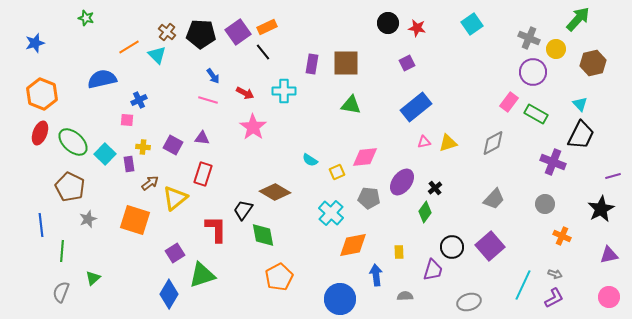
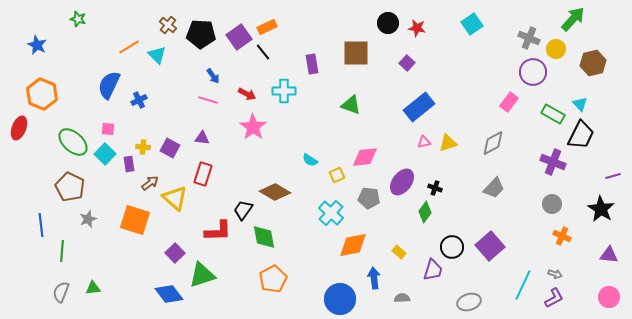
green star at (86, 18): moved 8 px left, 1 px down
green arrow at (578, 19): moved 5 px left
brown cross at (167, 32): moved 1 px right, 7 px up
purple square at (238, 32): moved 1 px right, 5 px down
blue star at (35, 43): moved 2 px right, 2 px down; rotated 30 degrees counterclockwise
brown square at (346, 63): moved 10 px right, 10 px up
purple square at (407, 63): rotated 21 degrees counterclockwise
purple rectangle at (312, 64): rotated 18 degrees counterclockwise
blue semicircle at (102, 79): moved 7 px right, 6 px down; rotated 52 degrees counterclockwise
red arrow at (245, 93): moved 2 px right, 1 px down
green triangle at (351, 105): rotated 10 degrees clockwise
blue rectangle at (416, 107): moved 3 px right
green rectangle at (536, 114): moved 17 px right
pink square at (127, 120): moved 19 px left, 9 px down
red ellipse at (40, 133): moved 21 px left, 5 px up
purple square at (173, 145): moved 3 px left, 3 px down
yellow square at (337, 172): moved 3 px down
black cross at (435, 188): rotated 32 degrees counterclockwise
yellow triangle at (175, 198): rotated 40 degrees counterclockwise
gray trapezoid at (494, 199): moved 11 px up
gray circle at (545, 204): moved 7 px right
black star at (601, 209): rotated 12 degrees counterclockwise
red L-shape at (216, 229): moved 2 px right, 2 px down; rotated 88 degrees clockwise
green diamond at (263, 235): moved 1 px right, 2 px down
yellow rectangle at (399, 252): rotated 48 degrees counterclockwise
purple square at (175, 253): rotated 12 degrees counterclockwise
purple triangle at (609, 255): rotated 18 degrees clockwise
blue arrow at (376, 275): moved 2 px left, 3 px down
orange pentagon at (279, 277): moved 6 px left, 2 px down
green triangle at (93, 278): moved 10 px down; rotated 35 degrees clockwise
blue diamond at (169, 294): rotated 68 degrees counterclockwise
gray semicircle at (405, 296): moved 3 px left, 2 px down
